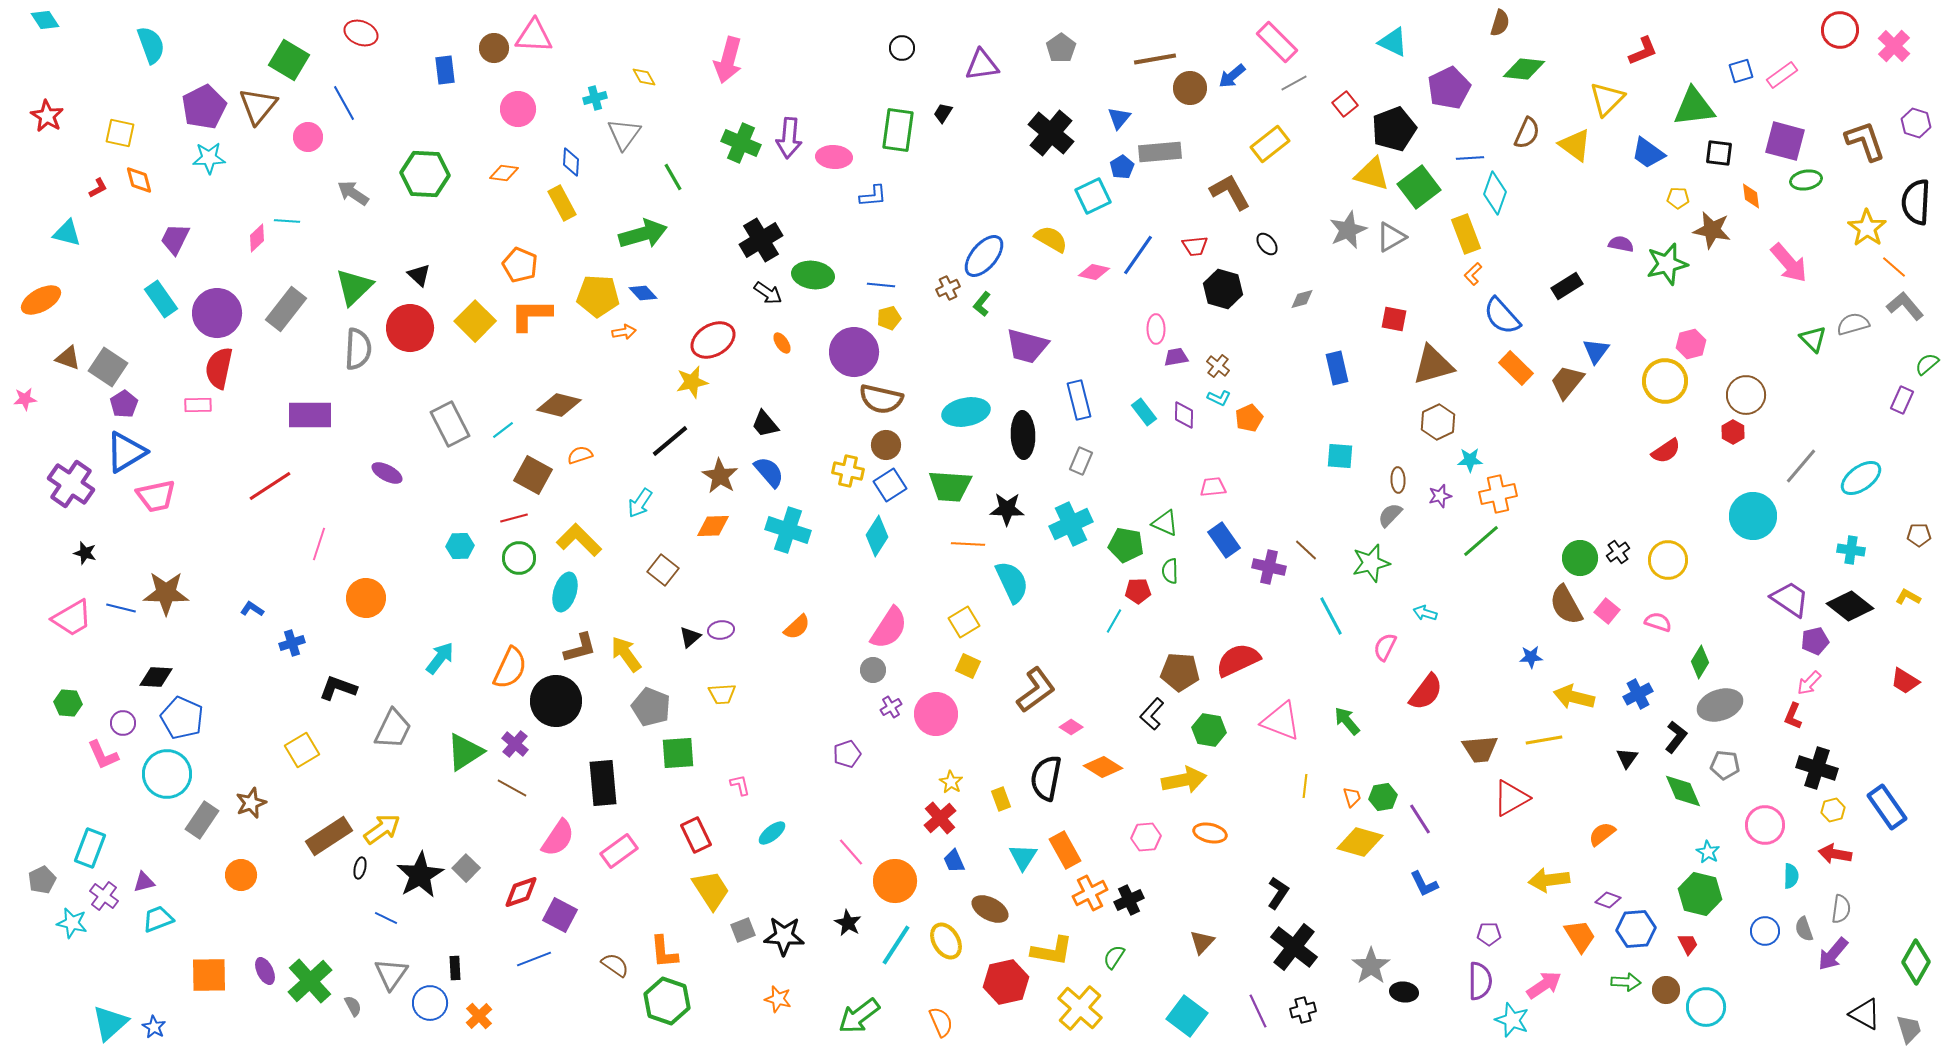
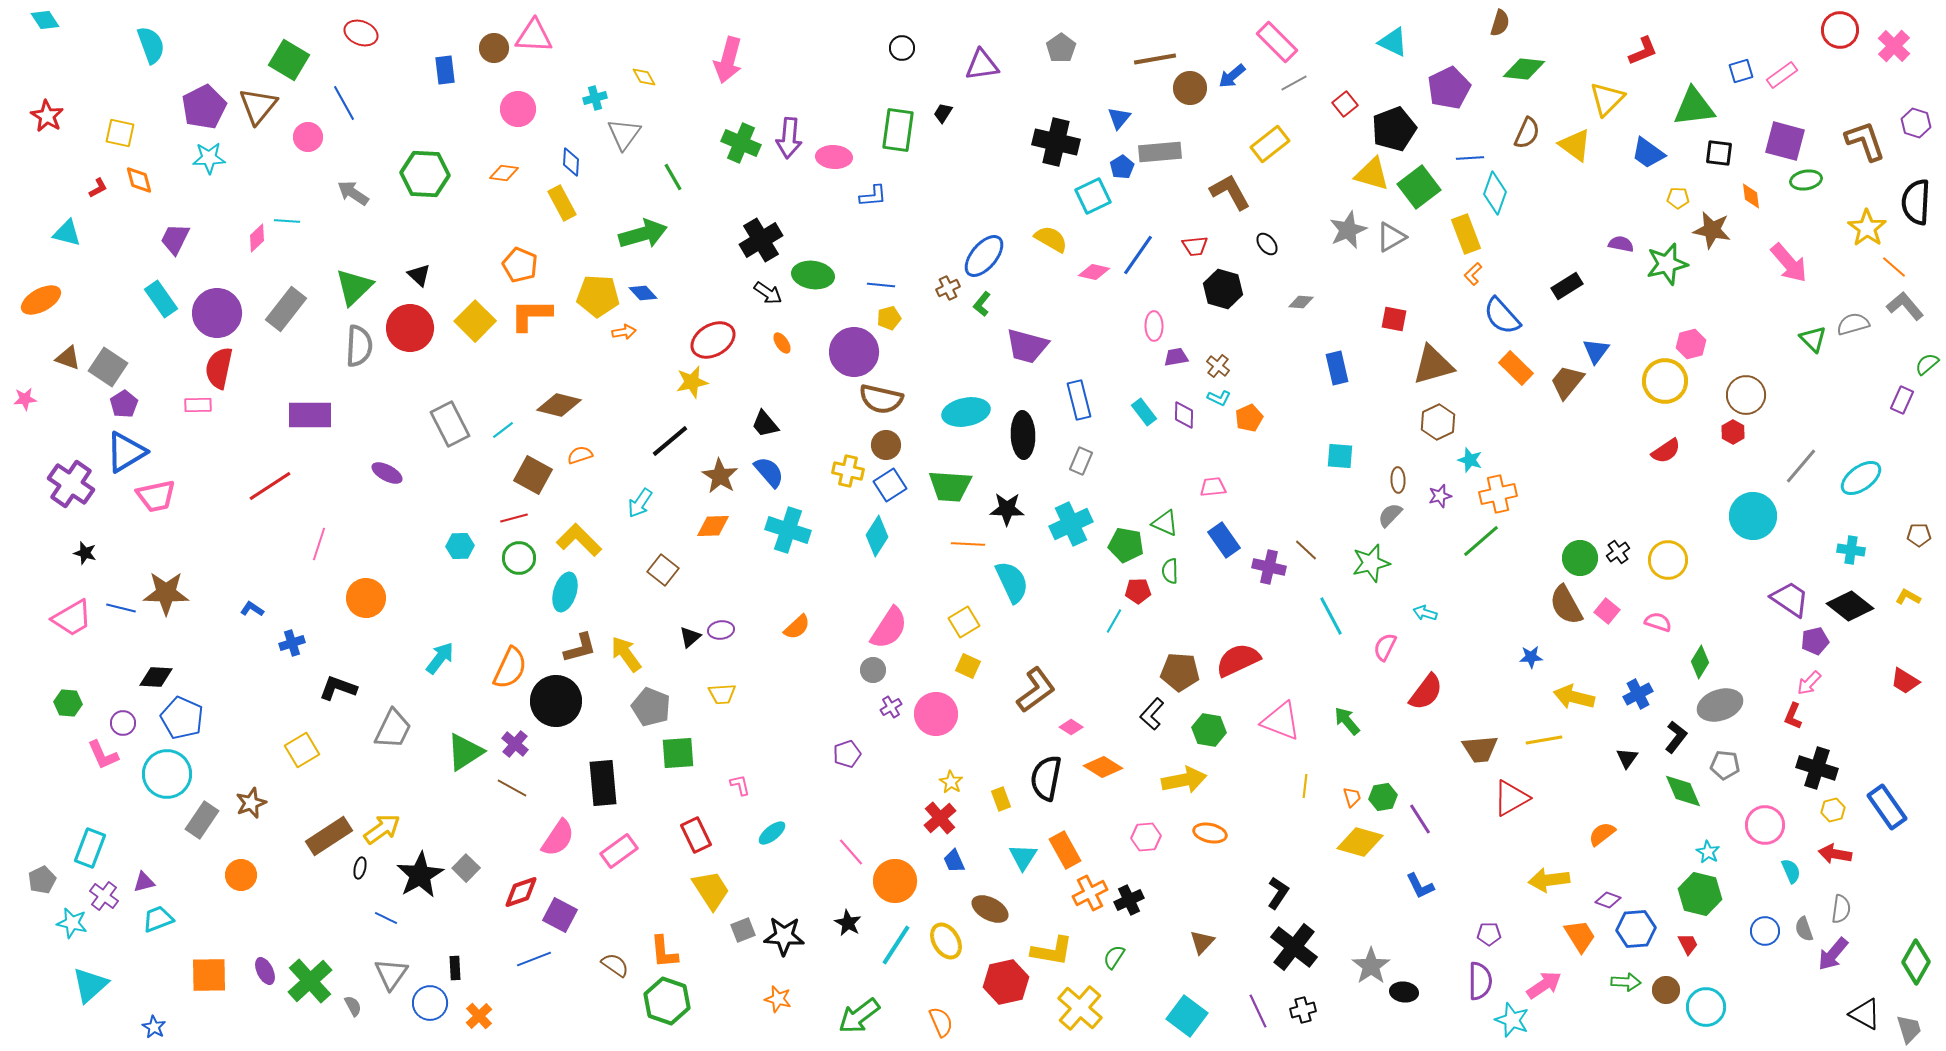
black cross at (1051, 133): moved 5 px right, 9 px down; rotated 27 degrees counterclockwise
gray diamond at (1302, 299): moved 1 px left, 3 px down; rotated 20 degrees clockwise
pink ellipse at (1156, 329): moved 2 px left, 3 px up
gray semicircle at (358, 349): moved 1 px right, 3 px up
cyan star at (1470, 460): rotated 20 degrees clockwise
cyan semicircle at (1791, 876): moved 5 px up; rotated 25 degrees counterclockwise
blue L-shape at (1424, 884): moved 4 px left, 2 px down
cyan triangle at (110, 1023): moved 20 px left, 38 px up
